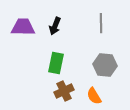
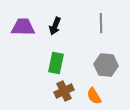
gray hexagon: moved 1 px right
